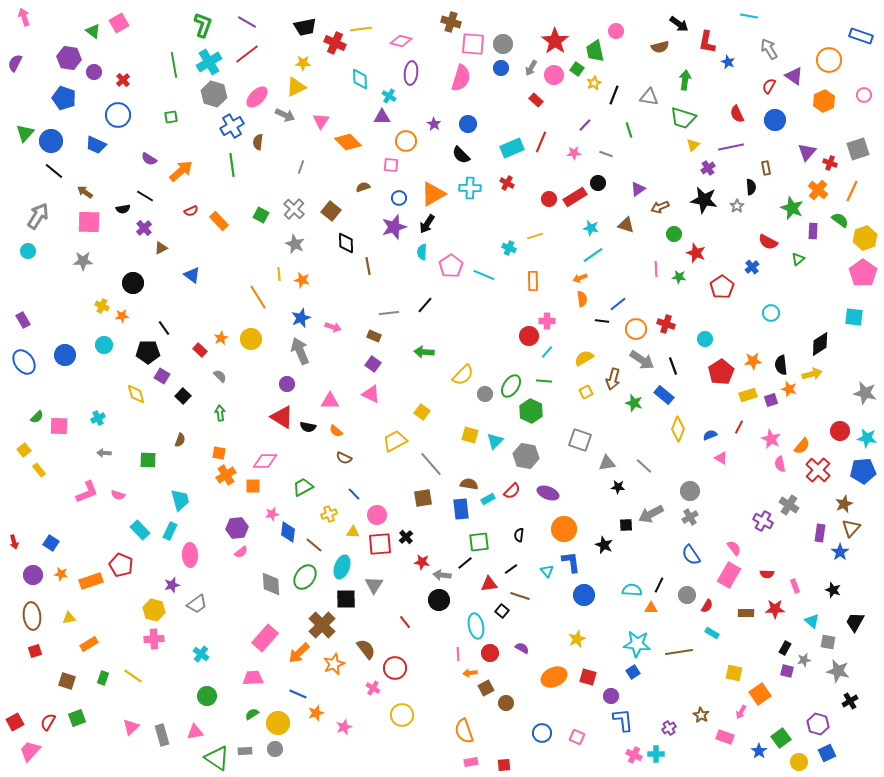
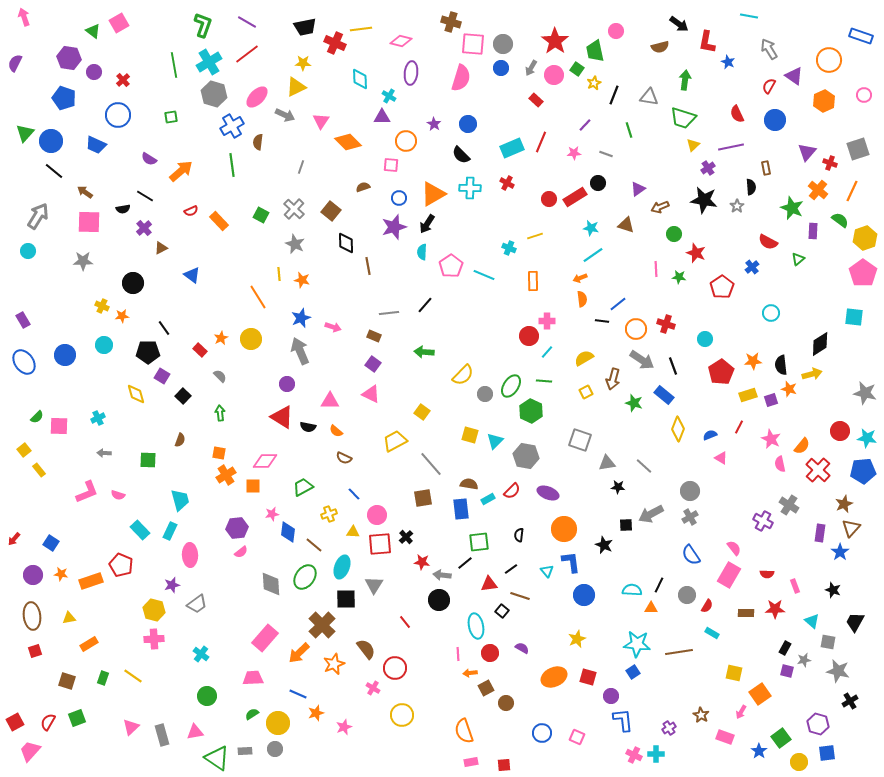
red arrow at (14, 542): moved 3 px up; rotated 56 degrees clockwise
blue square at (827, 753): rotated 18 degrees clockwise
